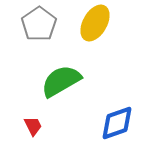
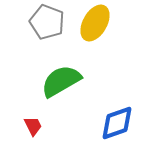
gray pentagon: moved 8 px right, 2 px up; rotated 16 degrees counterclockwise
